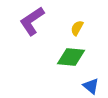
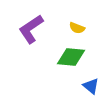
purple L-shape: moved 1 px left, 8 px down
yellow semicircle: rotated 98 degrees counterclockwise
